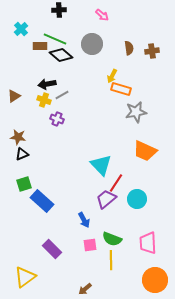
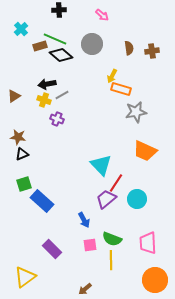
brown rectangle: rotated 16 degrees counterclockwise
